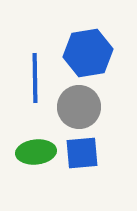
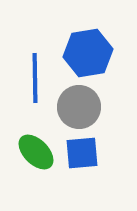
green ellipse: rotated 51 degrees clockwise
